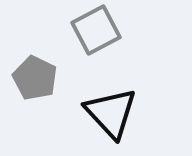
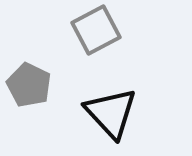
gray pentagon: moved 6 px left, 7 px down
